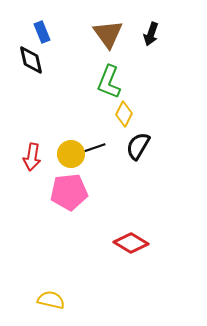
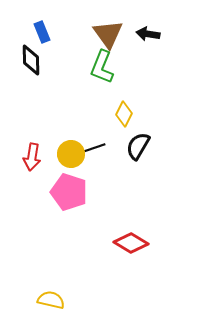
black arrow: moved 3 px left; rotated 80 degrees clockwise
black diamond: rotated 12 degrees clockwise
green L-shape: moved 7 px left, 15 px up
pink pentagon: rotated 24 degrees clockwise
